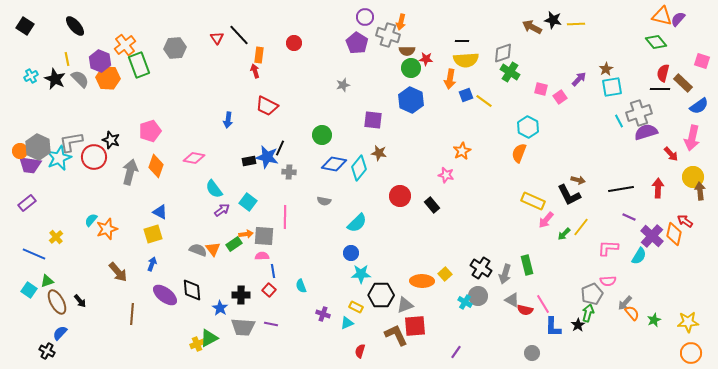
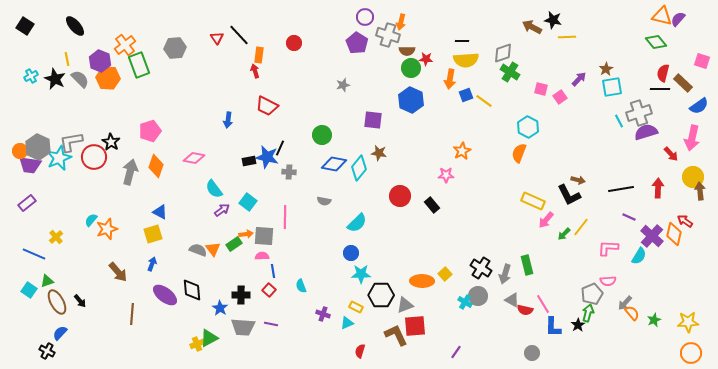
yellow line at (576, 24): moved 9 px left, 13 px down
black star at (111, 140): moved 2 px down; rotated 12 degrees clockwise
pink star at (446, 175): rotated 14 degrees counterclockwise
